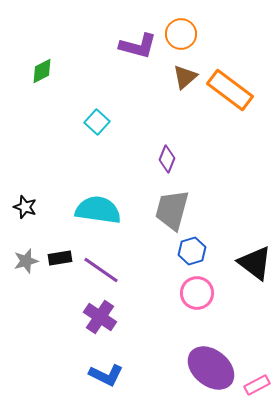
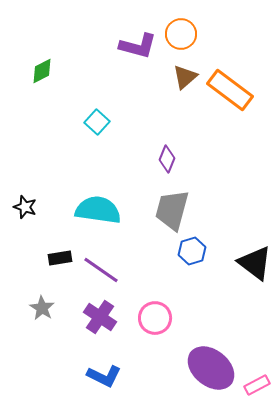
gray star: moved 16 px right, 47 px down; rotated 25 degrees counterclockwise
pink circle: moved 42 px left, 25 px down
blue L-shape: moved 2 px left, 1 px down
